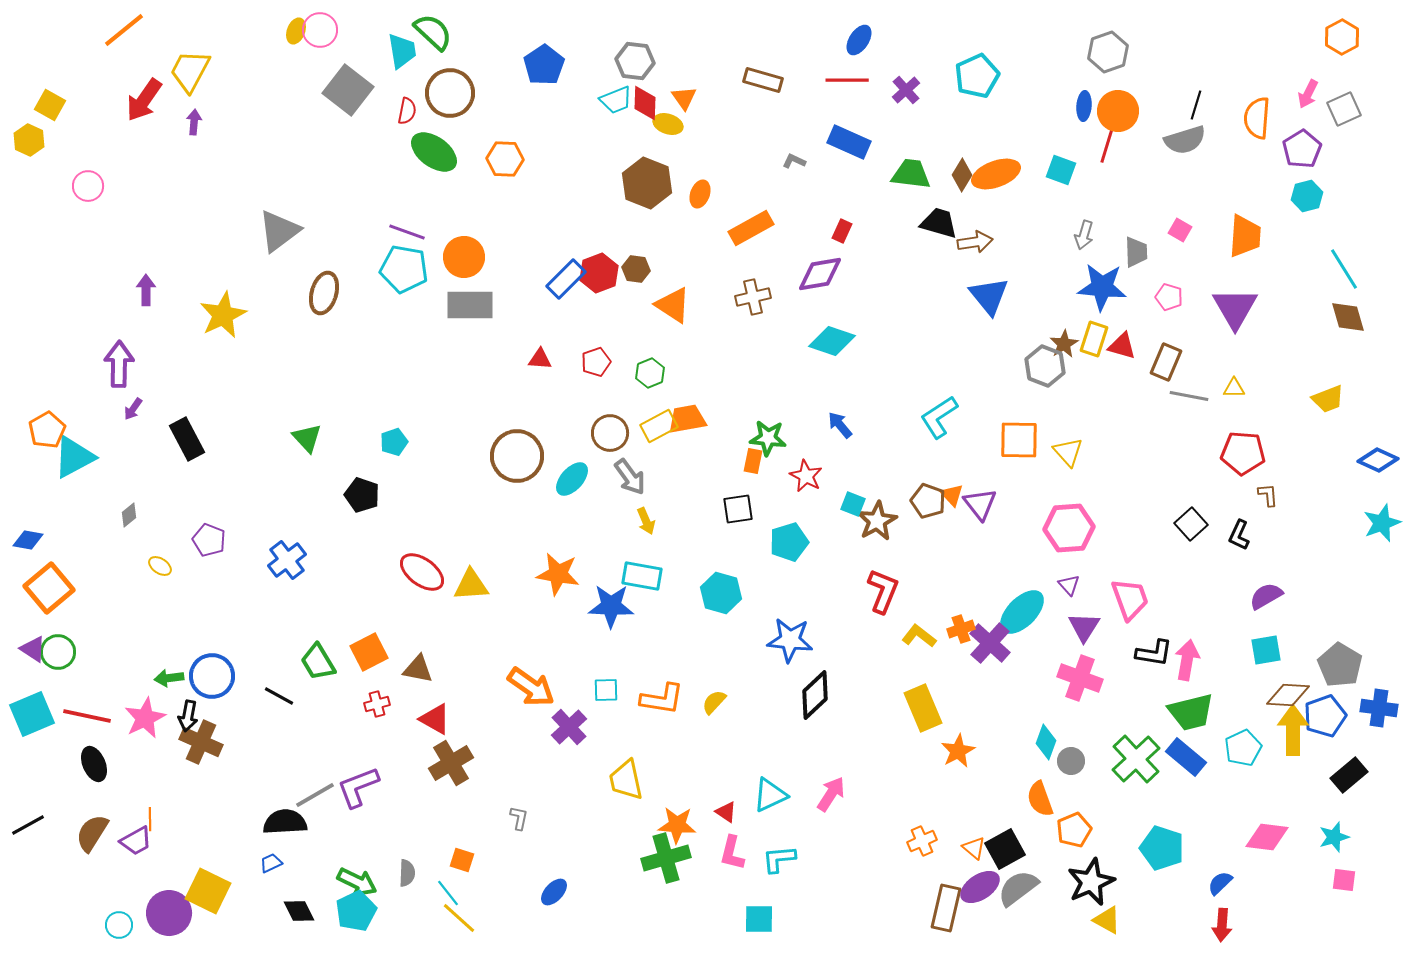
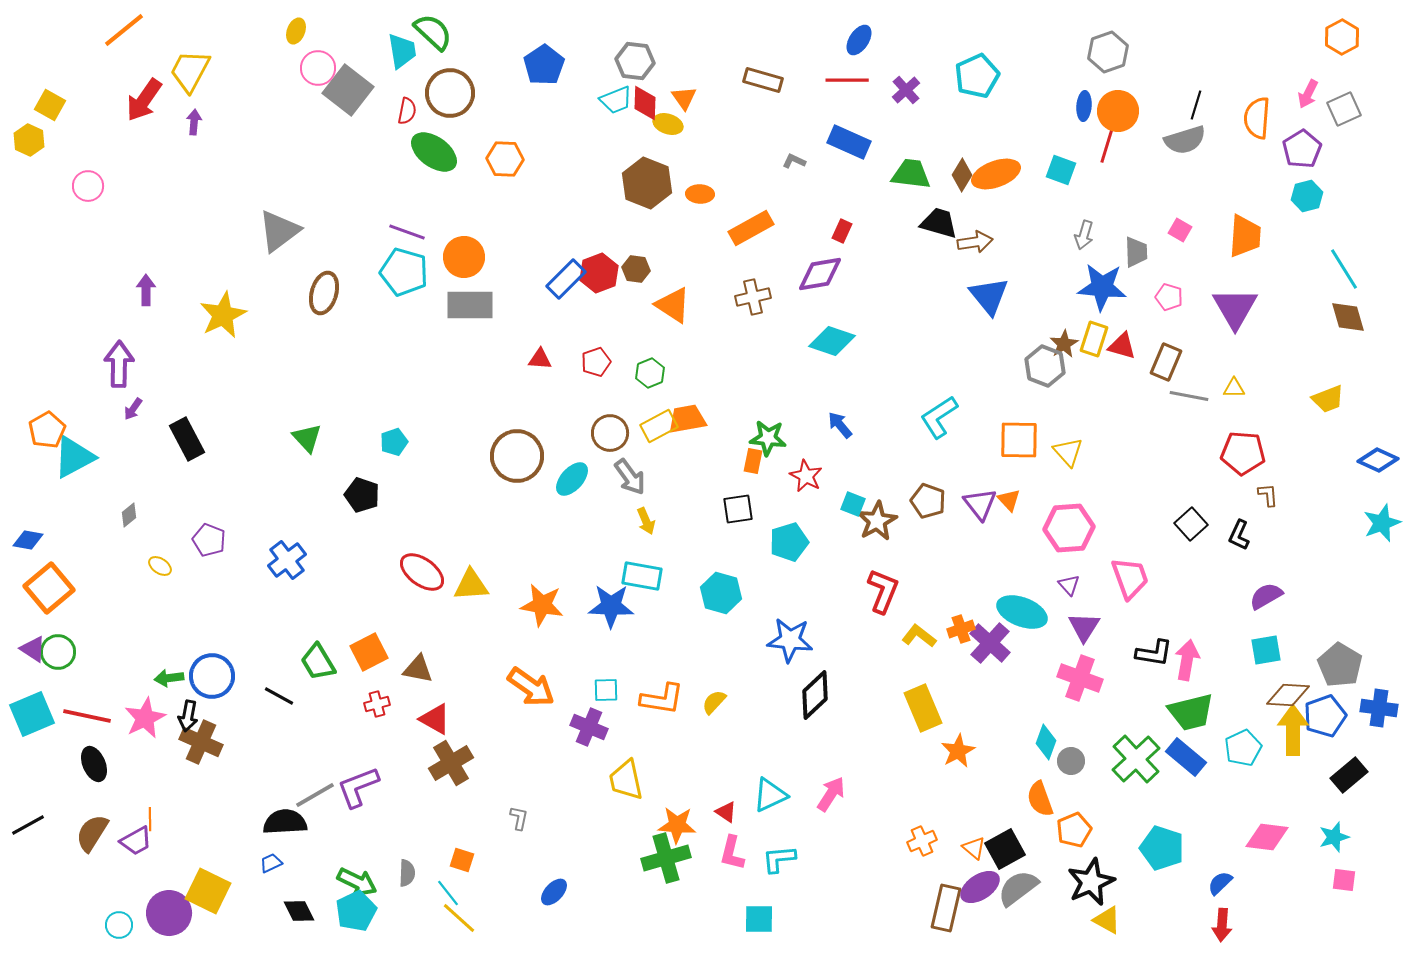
pink circle at (320, 30): moved 2 px left, 38 px down
orange ellipse at (700, 194): rotated 72 degrees clockwise
cyan pentagon at (404, 269): moved 3 px down; rotated 6 degrees clockwise
orange triangle at (952, 495): moved 57 px right, 5 px down
orange star at (558, 574): moved 16 px left, 31 px down
pink trapezoid at (1130, 599): moved 21 px up
cyan ellipse at (1022, 612): rotated 66 degrees clockwise
purple cross at (569, 727): moved 20 px right; rotated 24 degrees counterclockwise
